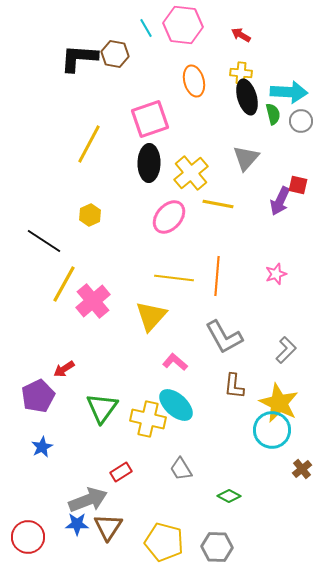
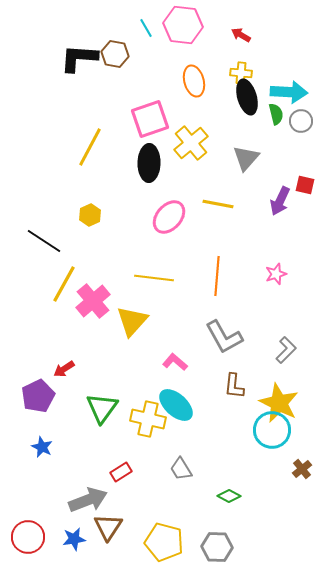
green semicircle at (273, 114): moved 3 px right
yellow line at (89, 144): moved 1 px right, 3 px down
yellow cross at (191, 173): moved 30 px up
red square at (298, 185): moved 7 px right
yellow line at (174, 278): moved 20 px left
yellow triangle at (151, 316): moved 19 px left, 5 px down
blue star at (42, 447): rotated 20 degrees counterclockwise
blue star at (77, 524): moved 3 px left, 15 px down; rotated 10 degrees counterclockwise
